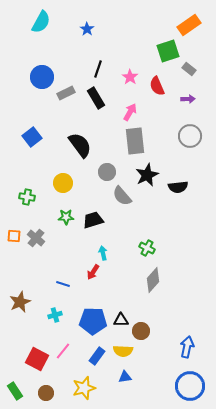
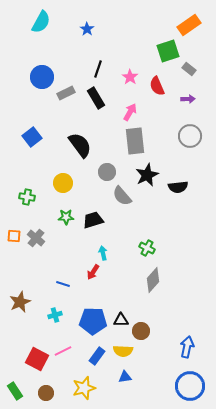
pink line at (63, 351): rotated 24 degrees clockwise
